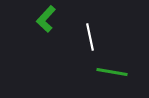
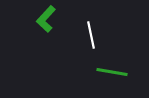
white line: moved 1 px right, 2 px up
